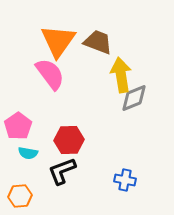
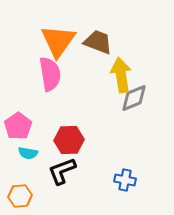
pink semicircle: rotated 28 degrees clockwise
